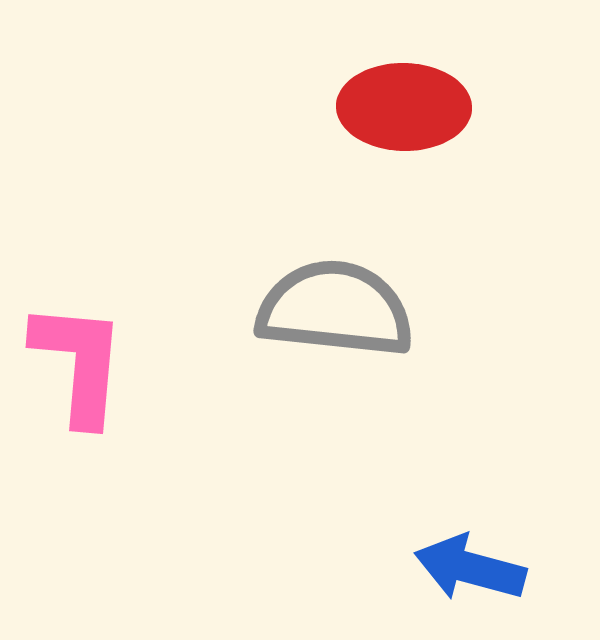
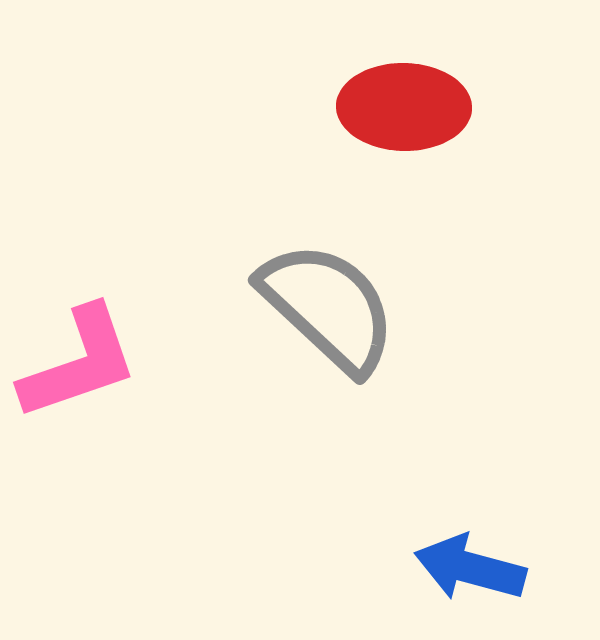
gray semicircle: moved 7 px left, 2 px up; rotated 37 degrees clockwise
pink L-shape: rotated 66 degrees clockwise
